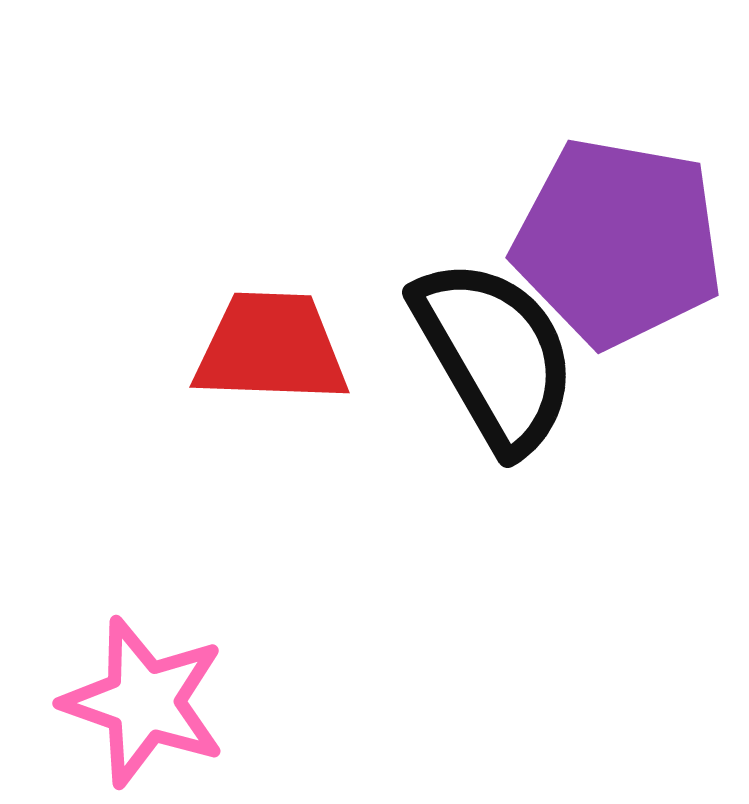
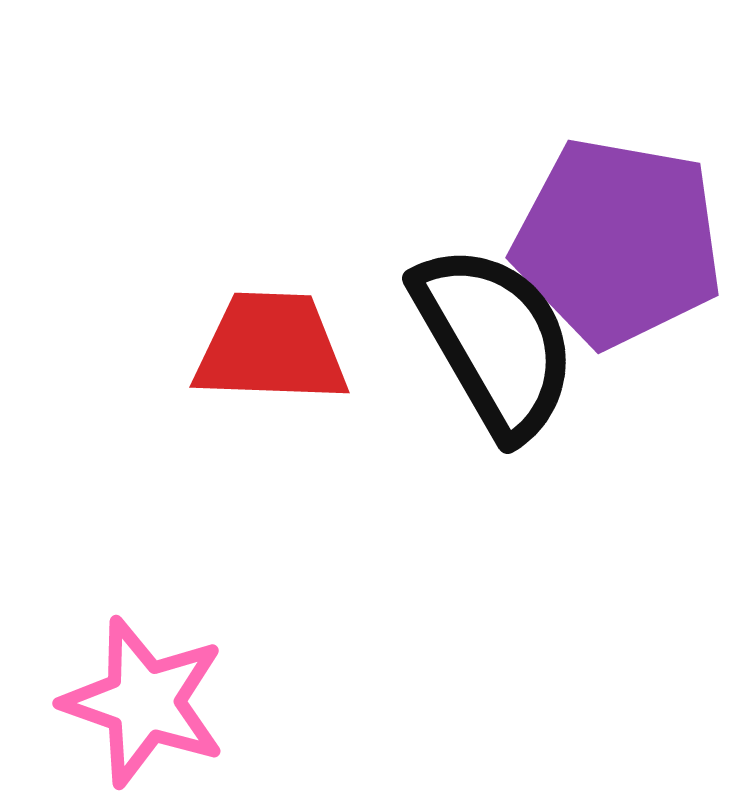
black semicircle: moved 14 px up
